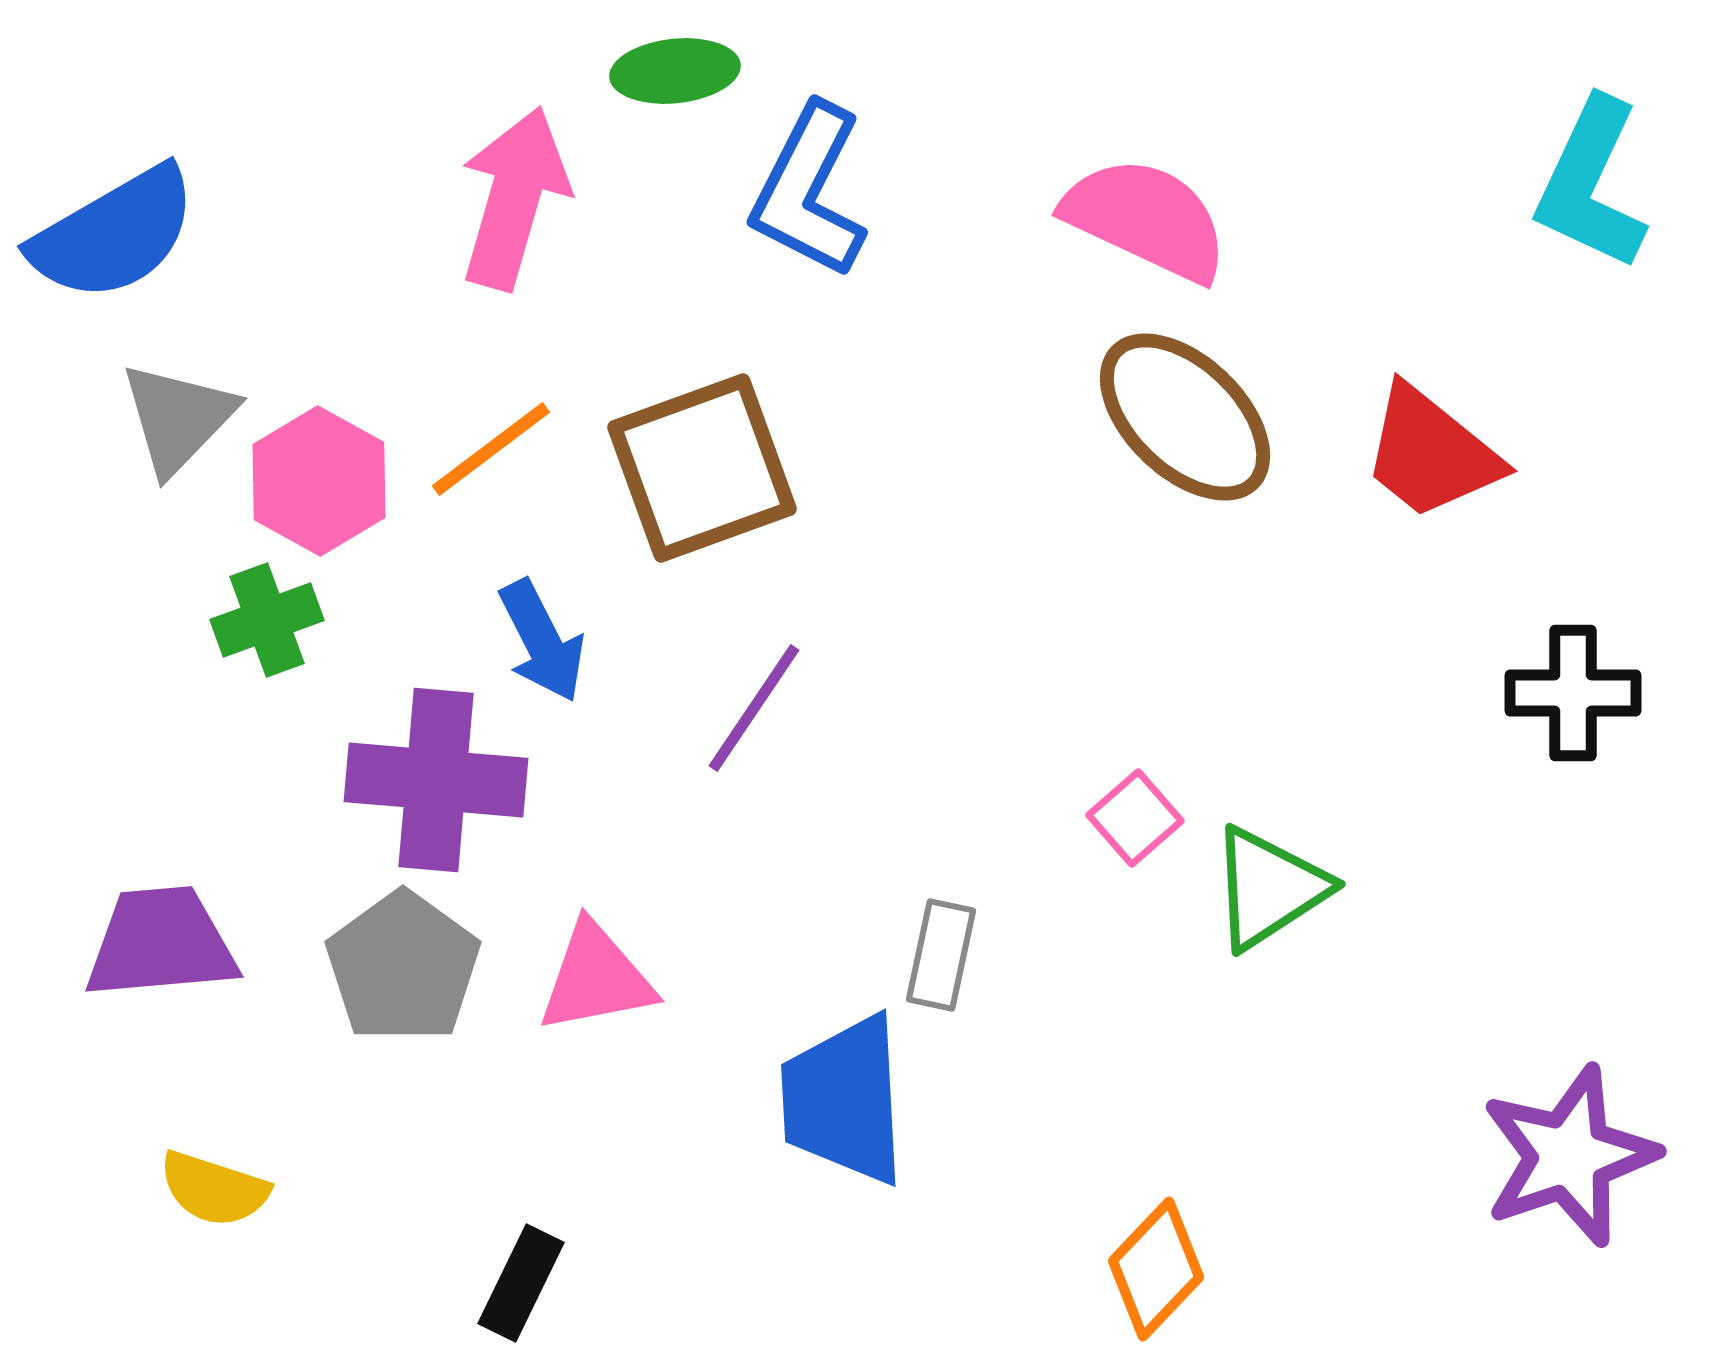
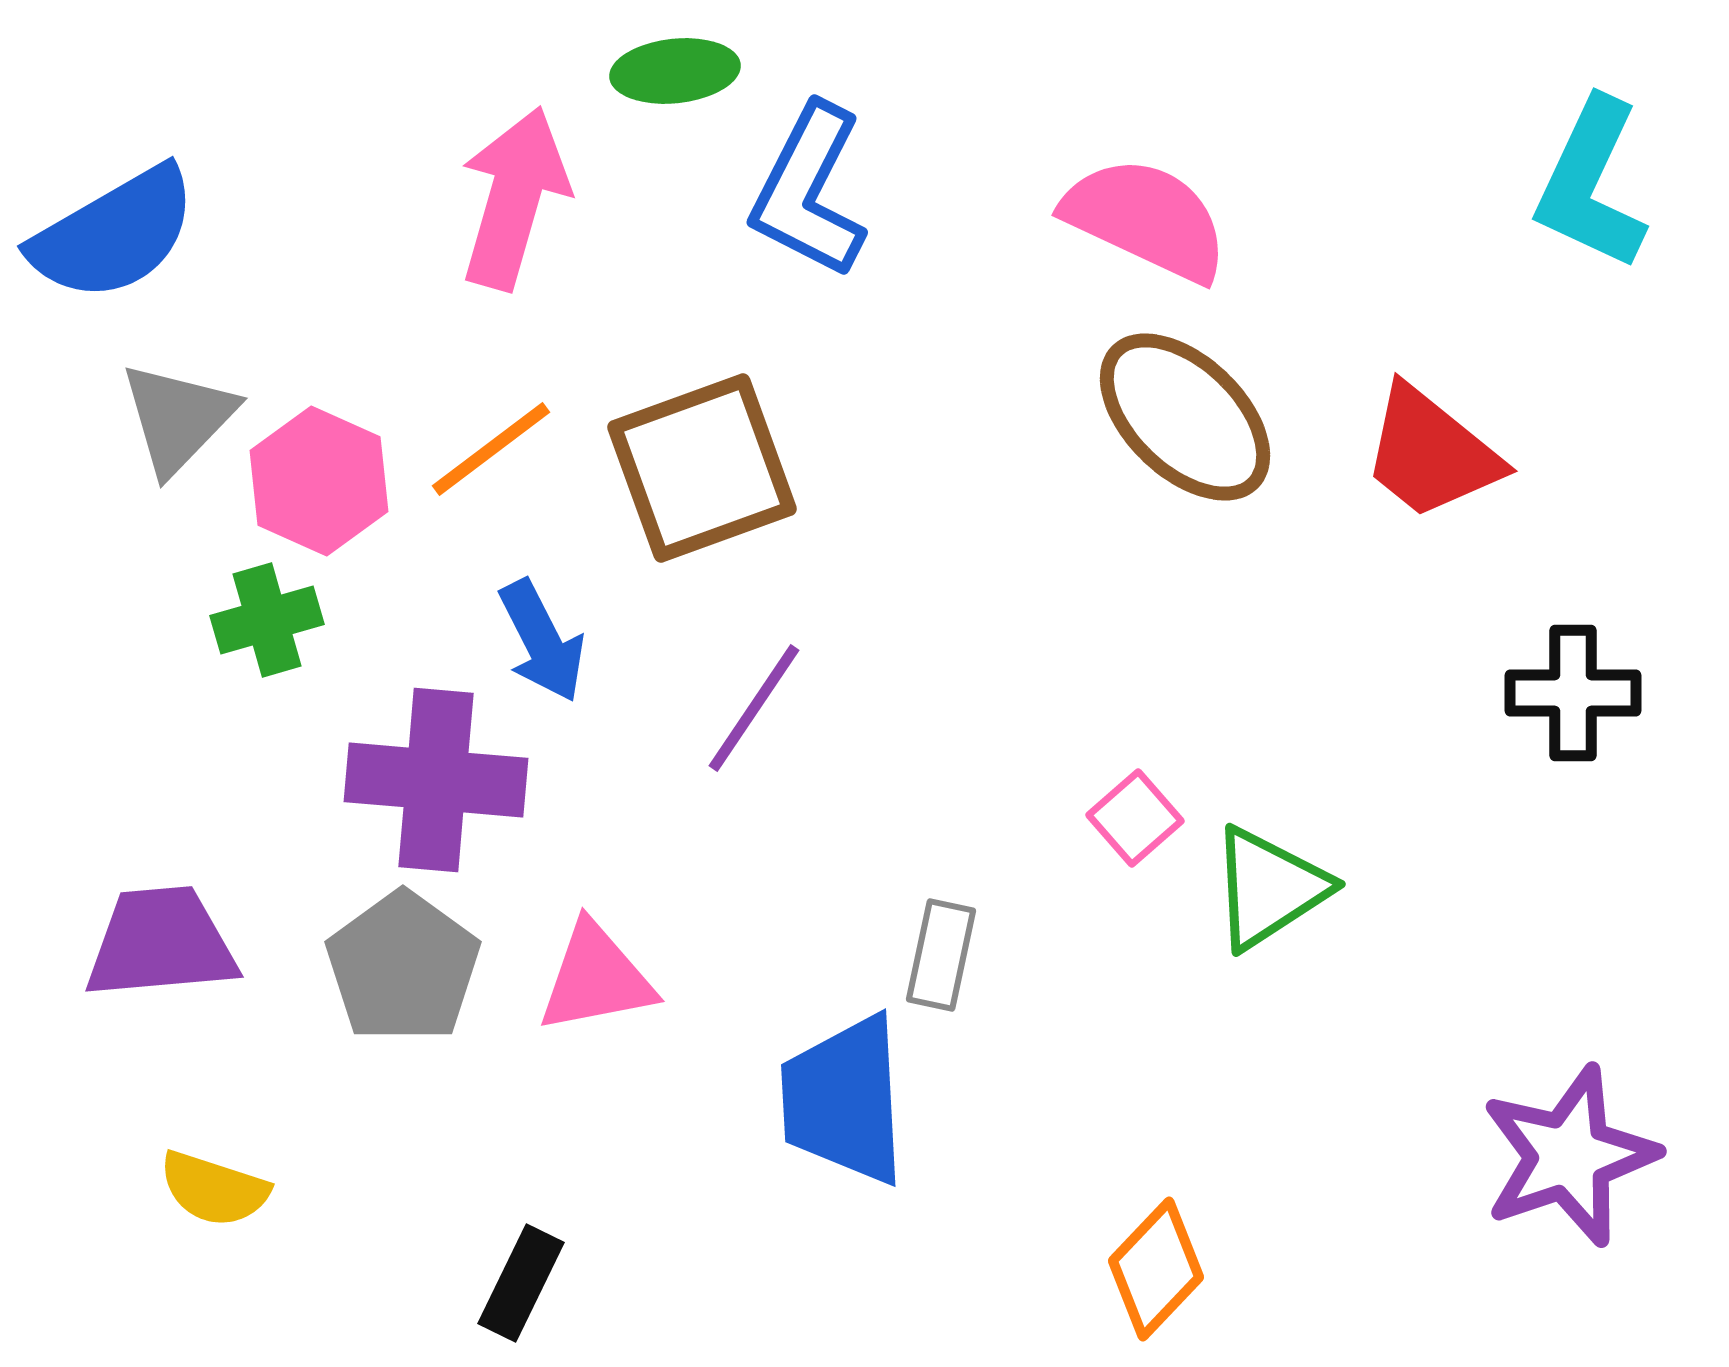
pink hexagon: rotated 5 degrees counterclockwise
green cross: rotated 4 degrees clockwise
